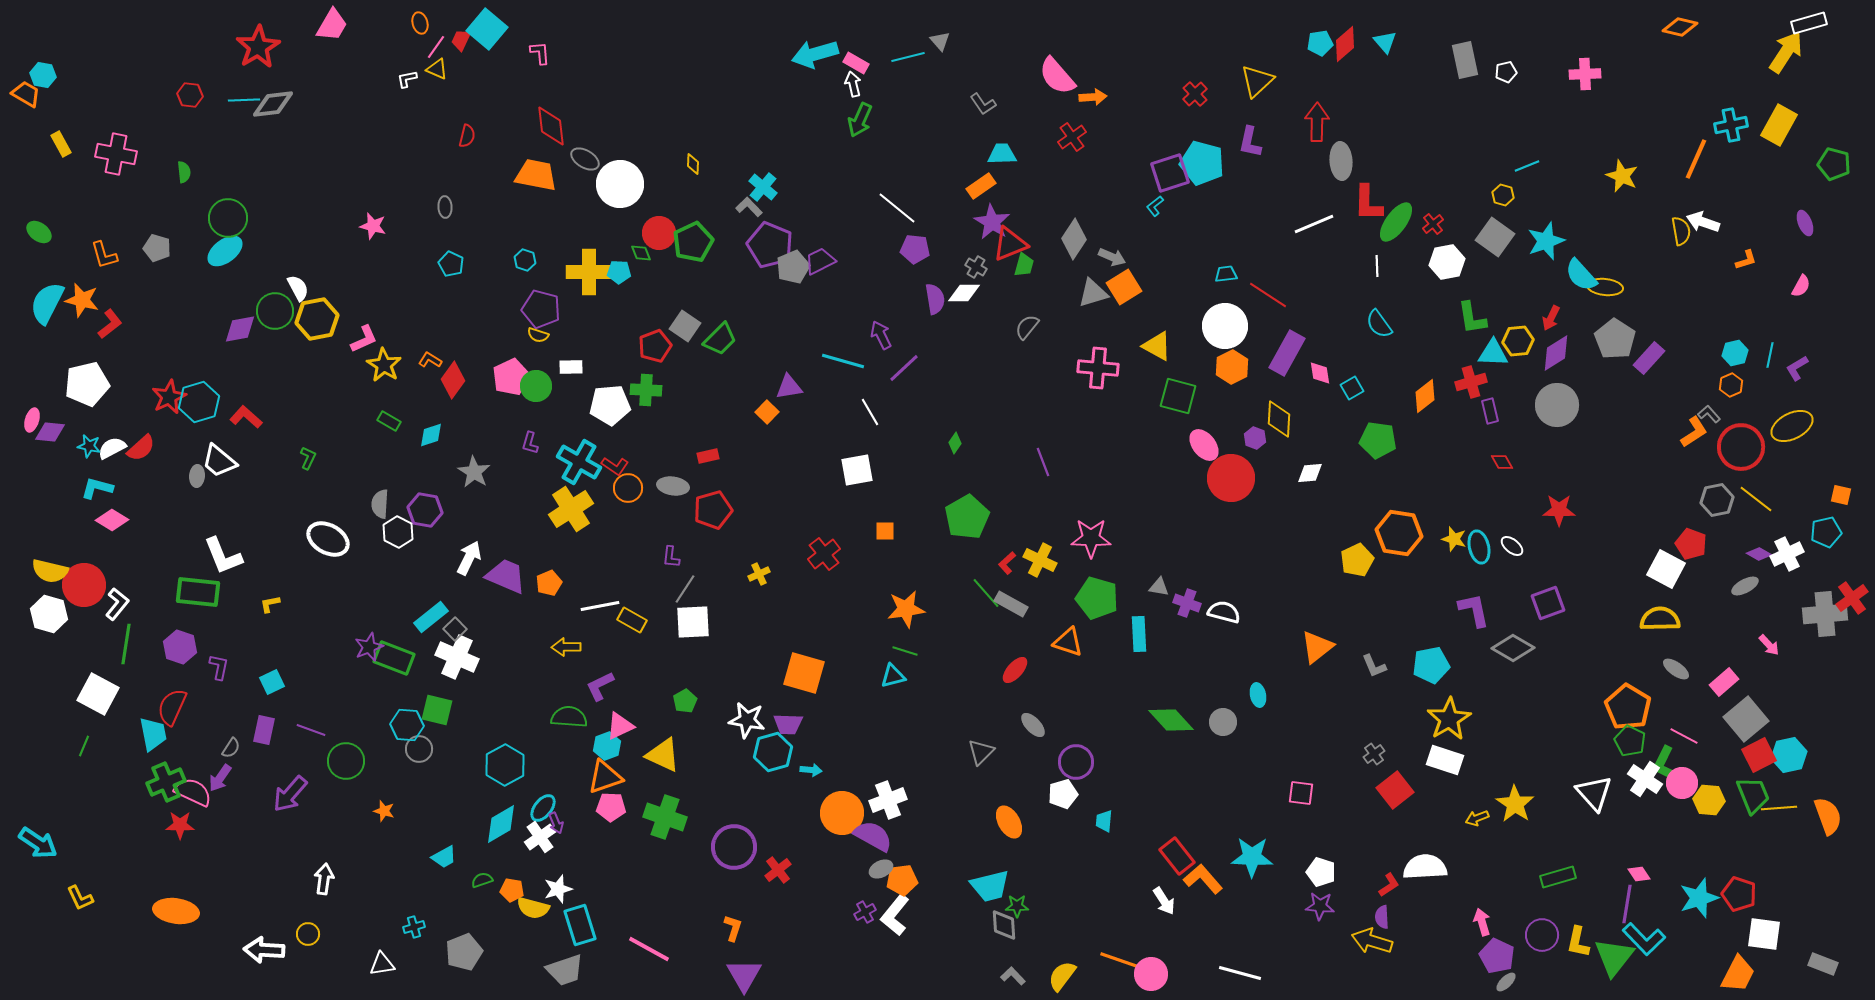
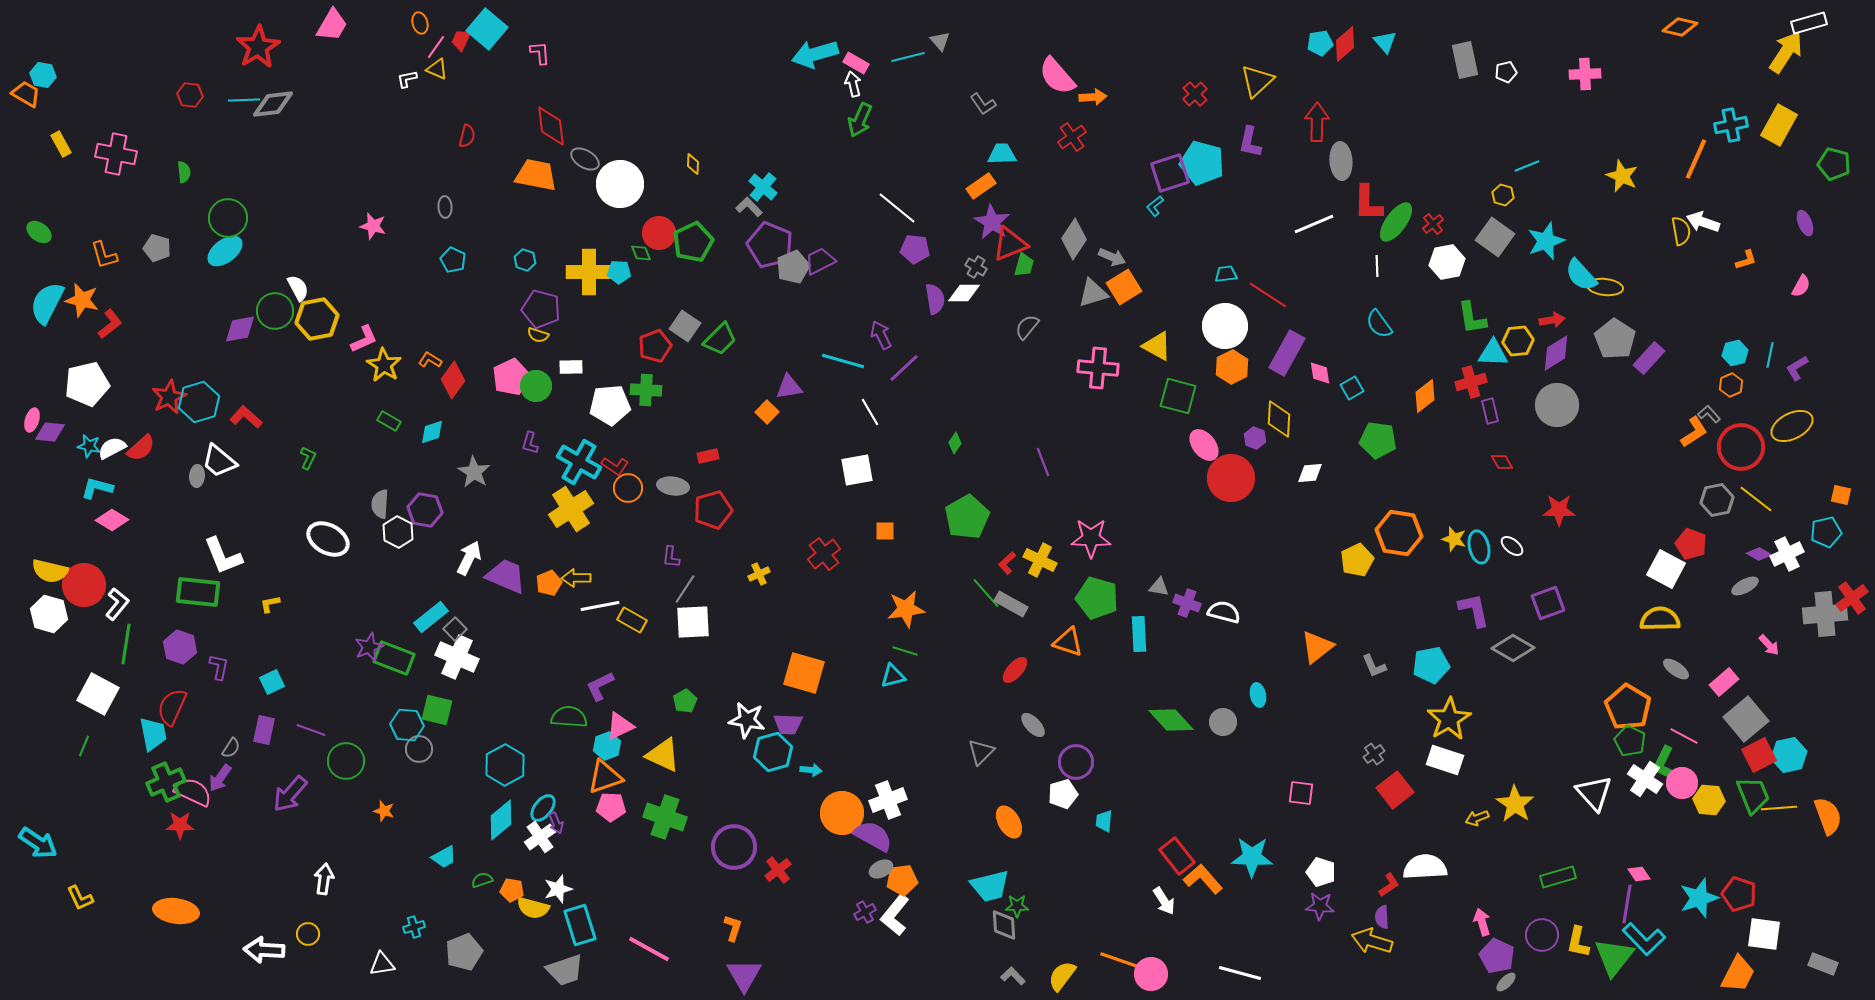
cyan pentagon at (451, 264): moved 2 px right, 4 px up
red arrow at (1551, 318): moved 1 px right, 2 px down; rotated 125 degrees counterclockwise
cyan diamond at (431, 435): moved 1 px right, 3 px up
yellow arrow at (566, 647): moved 10 px right, 69 px up
cyan diamond at (501, 824): moved 4 px up; rotated 9 degrees counterclockwise
